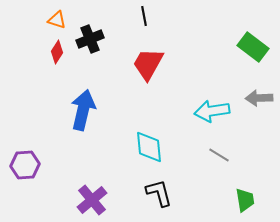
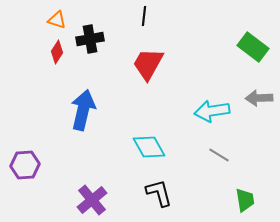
black line: rotated 18 degrees clockwise
black cross: rotated 12 degrees clockwise
cyan diamond: rotated 24 degrees counterclockwise
